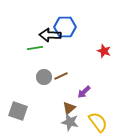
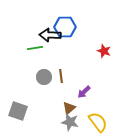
brown line: rotated 72 degrees counterclockwise
